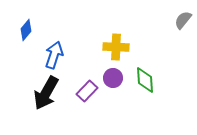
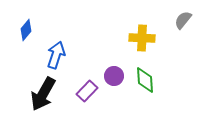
yellow cross: moved 26 px right, 9 px up
blue arrow: moved 2 px right
purple circle: moved 1 px right, 2 px up
black arrow: moved 3 px left, 1 px down
